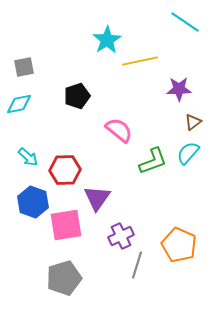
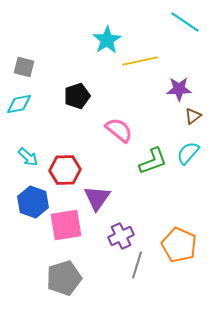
gray square: rotated 25 degrees clockwise
brown triangle: moved 6 px up
